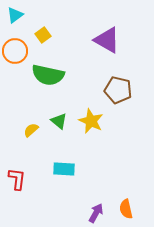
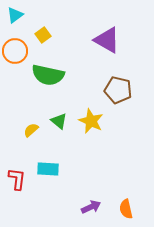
cyan rectangle: moved 16 px left
purple arrow: moved 5 px left, 6 px up; rotated 36 degrees clockwise
